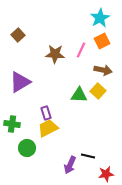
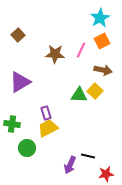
yellow square: moved 3 px left
